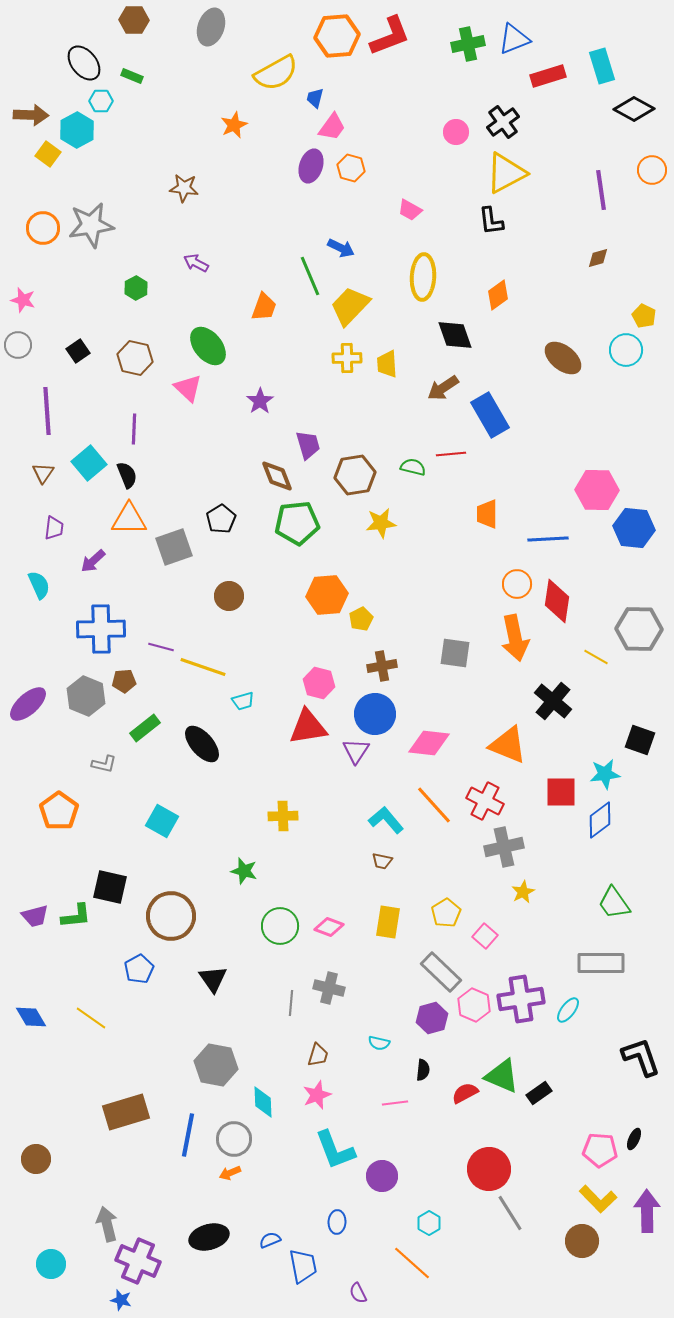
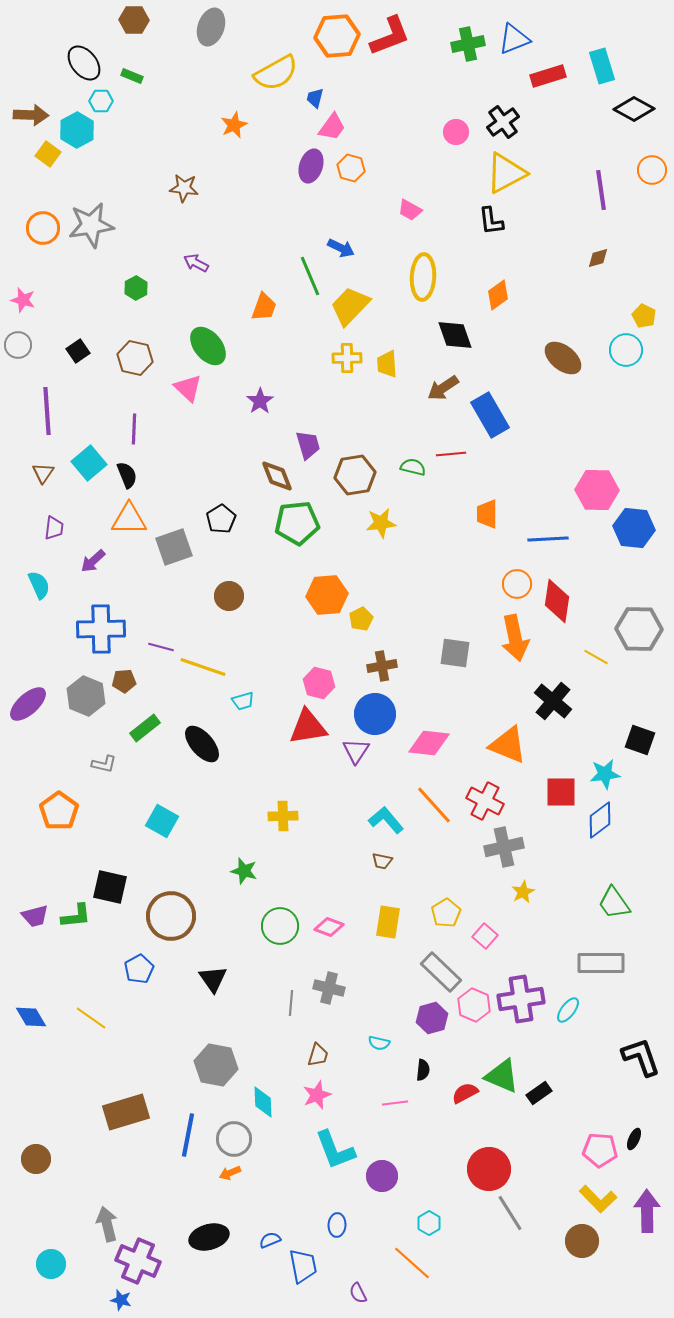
blue ellipse at (337, 1222): moved 3 px down
